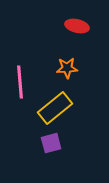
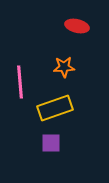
orange star: moved 3 px left, 1 px up
yellow rectangle: rotated 20 degrees clockwise
purple square: rotated 15 degrees clockwise
